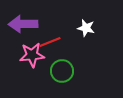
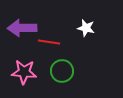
purple arrow: moved 1 px left, 4 px down
red line: moved 1 px left; rotated 30 degrees clockwise
pink star: moved 8 px left, 17 px down; rotated 10 degrees clockwise
